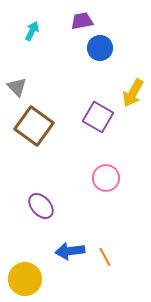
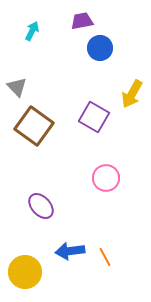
yellow arrow: moved 1 px left, 1 px down
purple square: moved 4 px left
yellow circle: moved 7 px up
